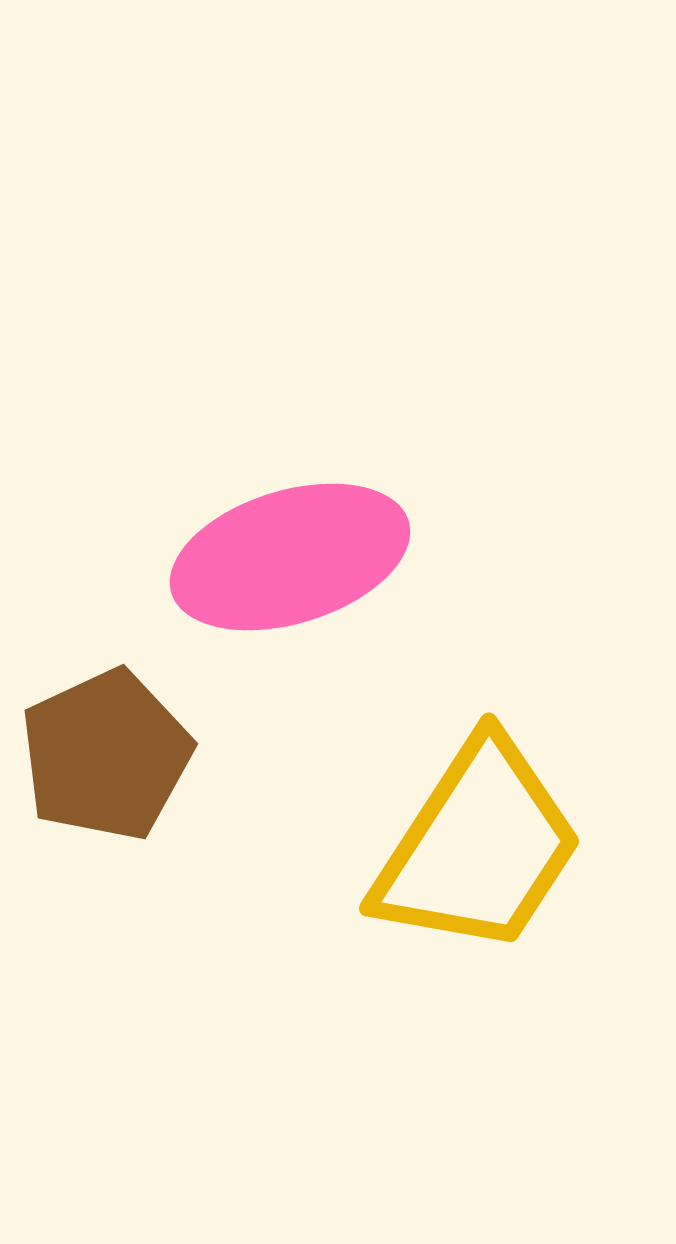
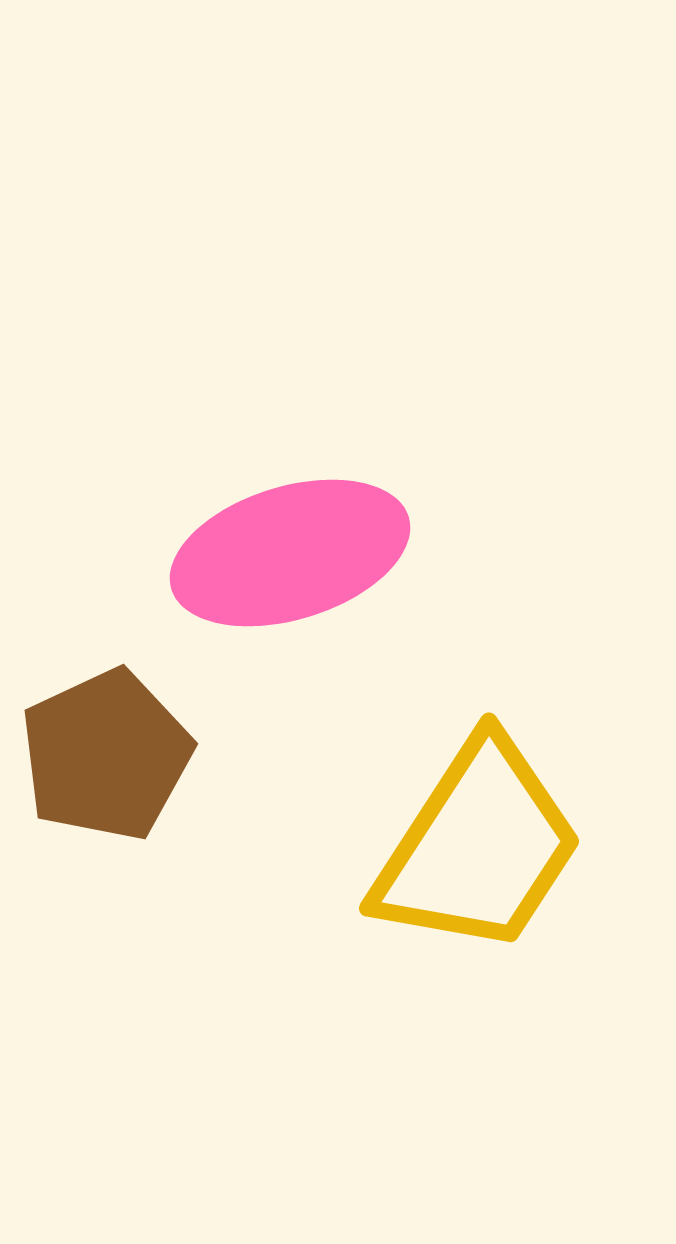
pink ellipse: moved 4 px up
